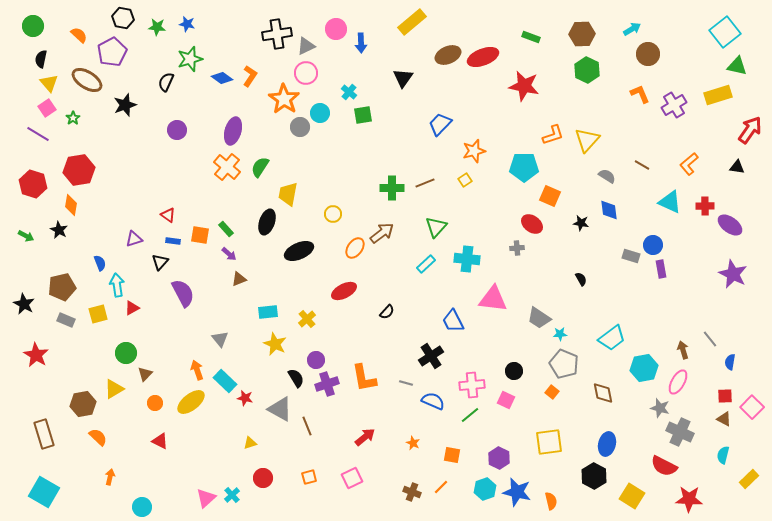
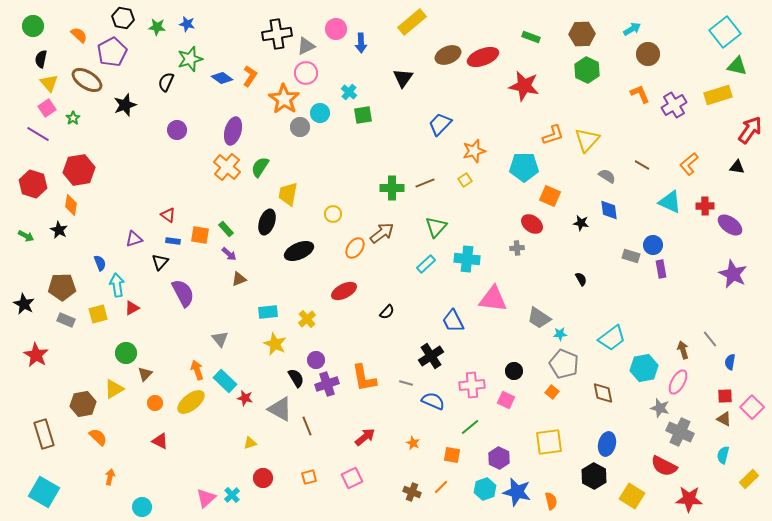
brown pentagon at (62, 287): rotated 12 degrees clockwise
green line at (470, 415): moved 12 px down
